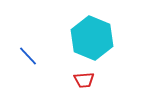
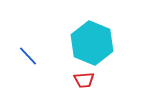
cyan hexagon: moved 5 px down
